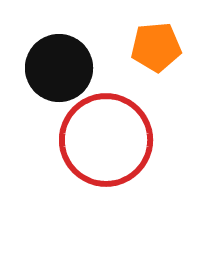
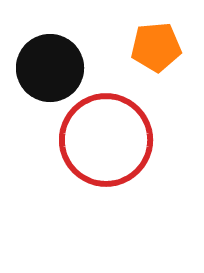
black circle: moved 9 px left
